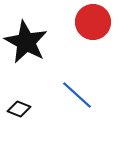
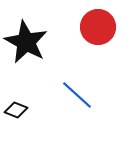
red circle: moved 5 px right, 5 px down
black diamond: moved 3 px left, 1 px down
